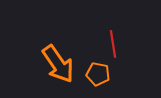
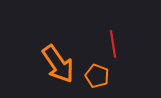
orange pentagon: moved 1 px left, 2 px down; rotated 10 degrees clockwise
